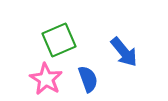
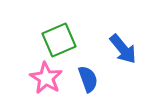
blue arrow: moved 1 px left, 3 px up
pink star: moved 1 px up
